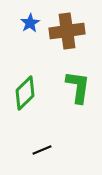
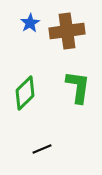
black line: moved 1 px up
